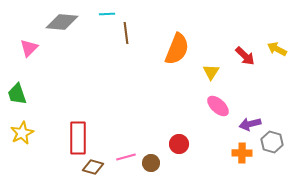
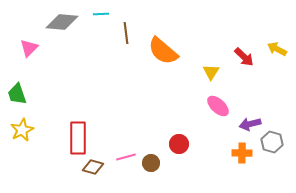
cyan line: moved 6 px left
orange semicircle: moved 14 px left, 2 px down; rotated 108 degrees clockwise
red arrow: moved 1 px left, 1 px down
yellow star: moved 3 px up
